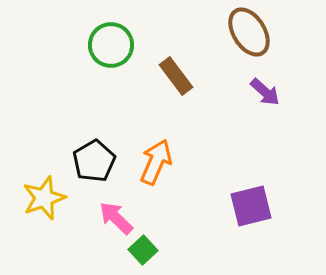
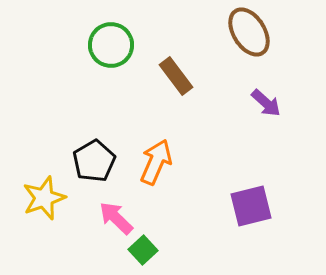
purple arrow: moved 1 px right, 11 px down
